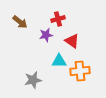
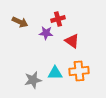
brown arrow: rotated 14 degrees counterclockwise
purple star: moved 2 px up; rotated 16 degrees clockwise
cyan triangle: moved 4 px left, 12 px down
orange cross: moved 1 px left
